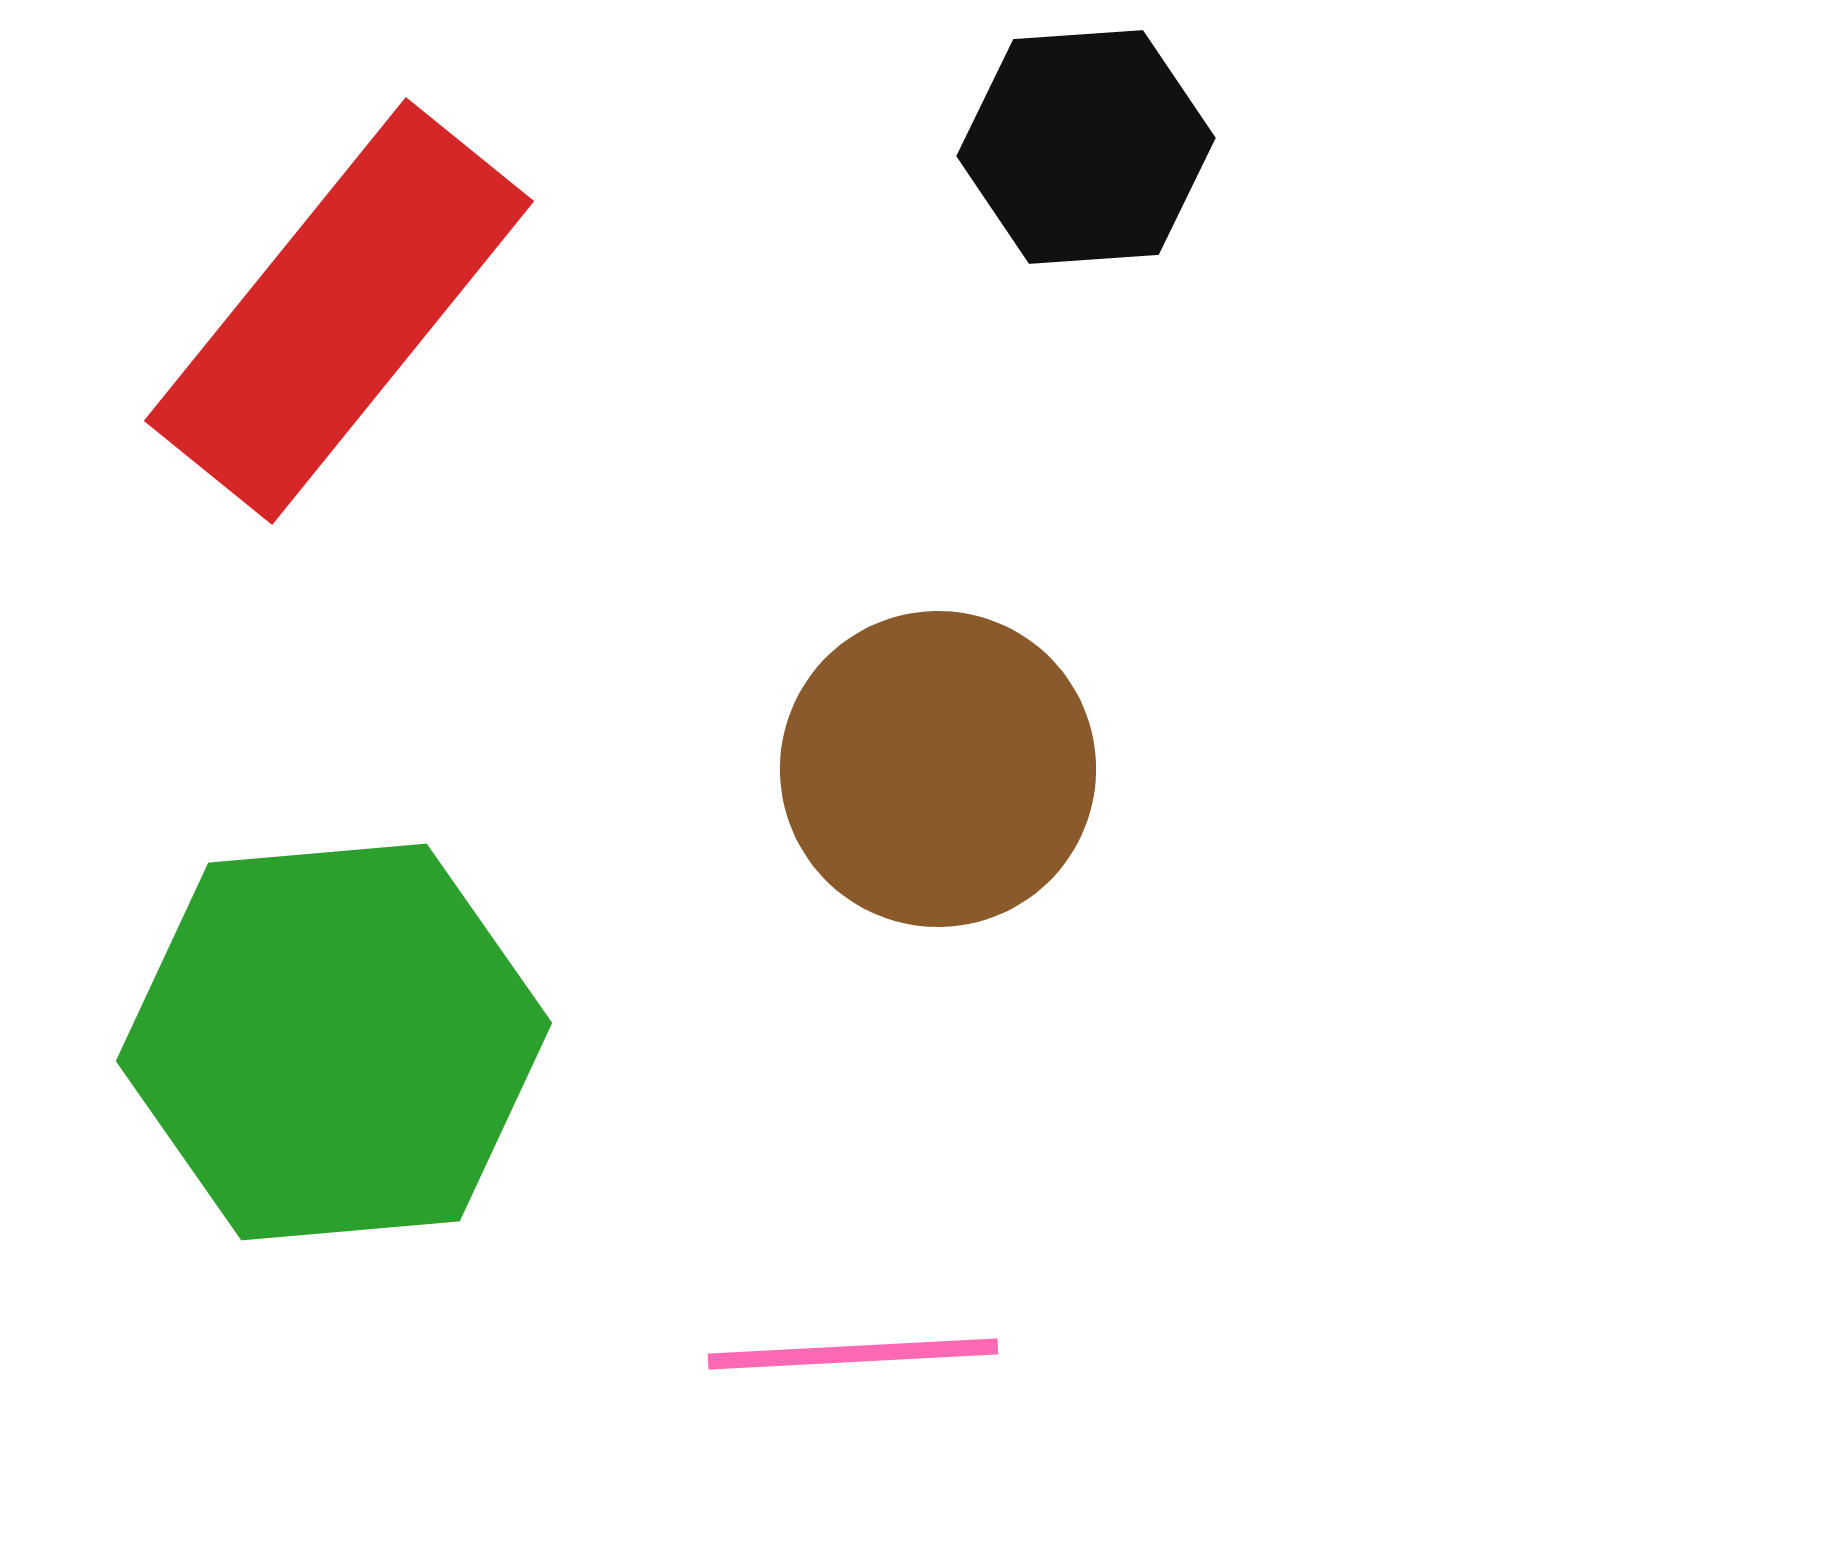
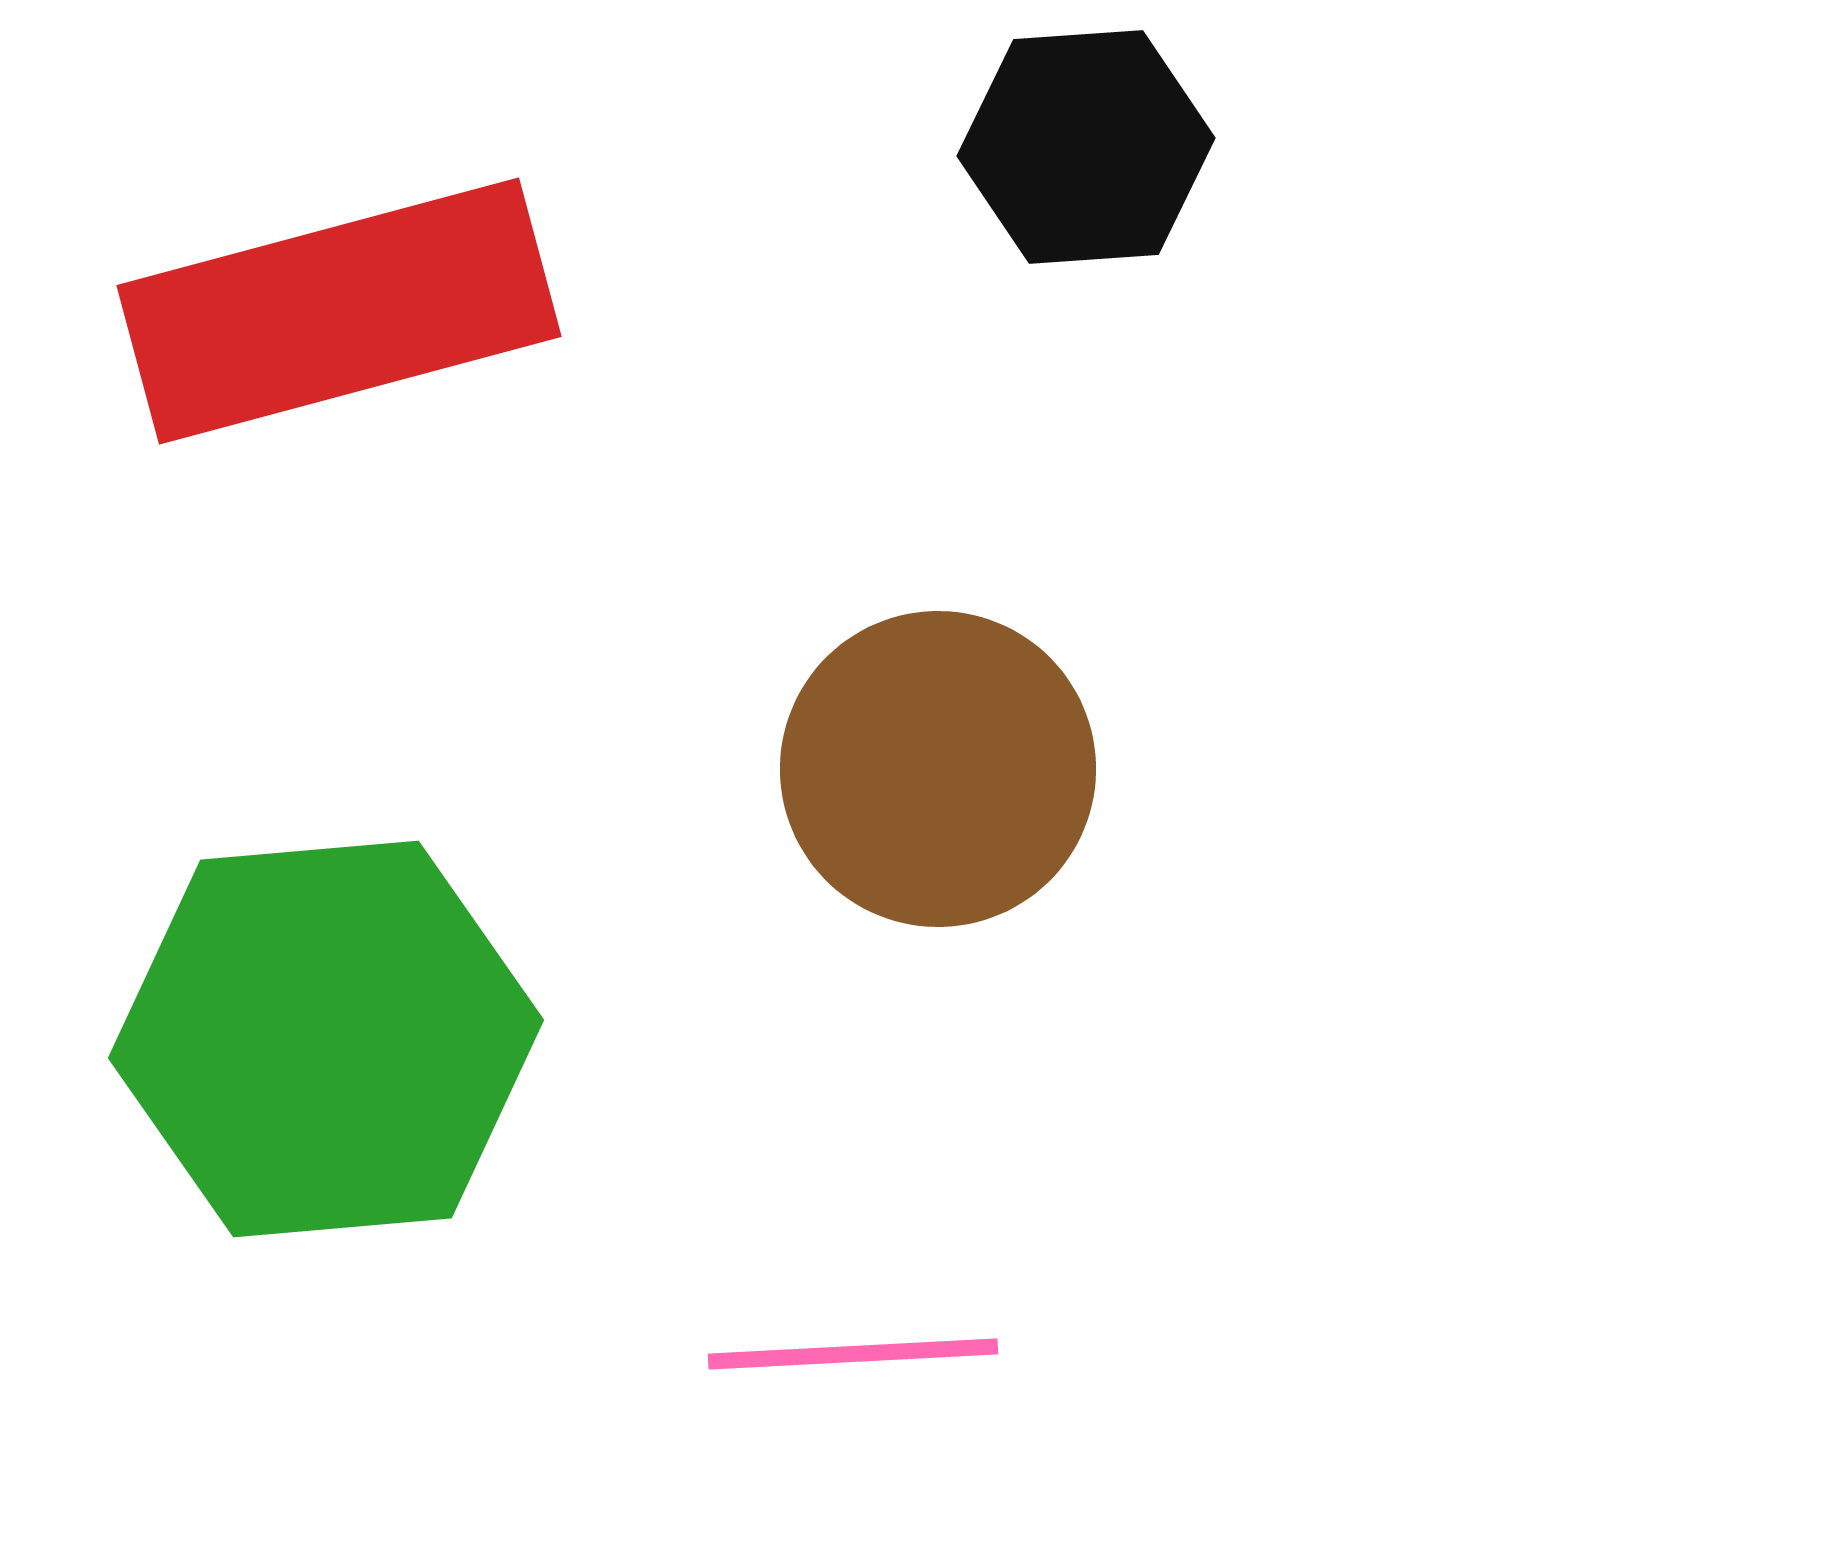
red rectangle: rotated 36 degrees clockwise
green hexagon: moved 8 px left, 3 px up
